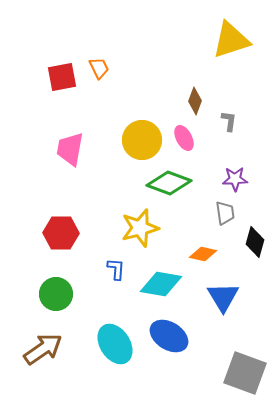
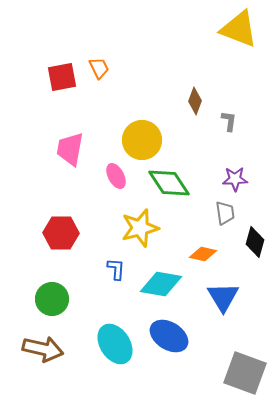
yellow triangle: moved 8 px right, 11 px up; rotated 39 degrees clockwise
pink ellipse: moved 68 px left, 38 px down
green diamond: rotated 36 degrees clockwise
green circle: moved 4 px left, 5 px down
brown arrow: rotated 48 degrees clockwise
